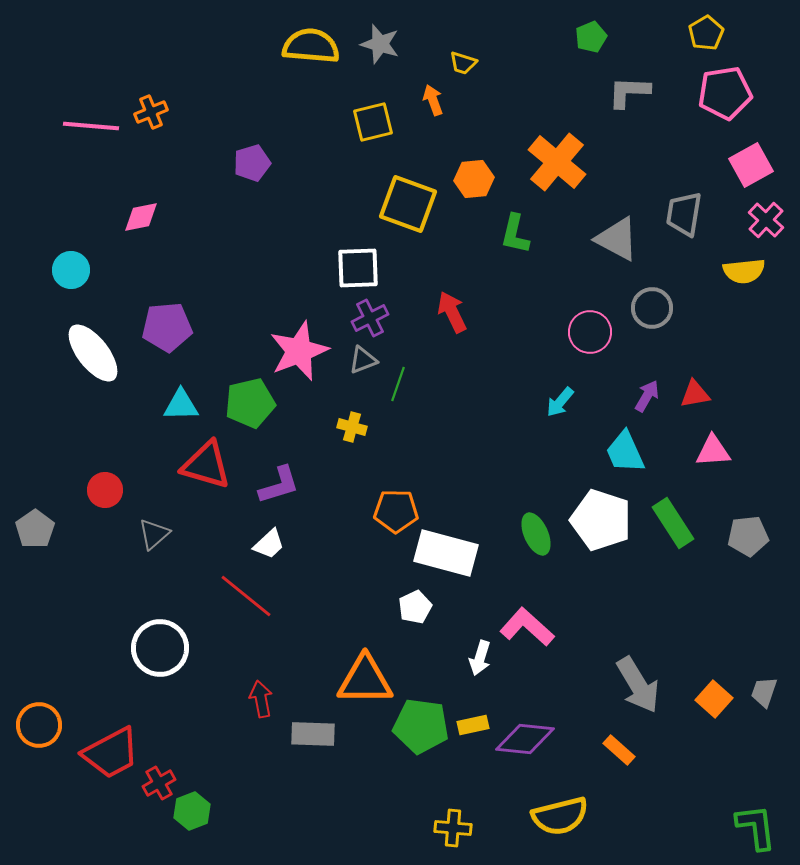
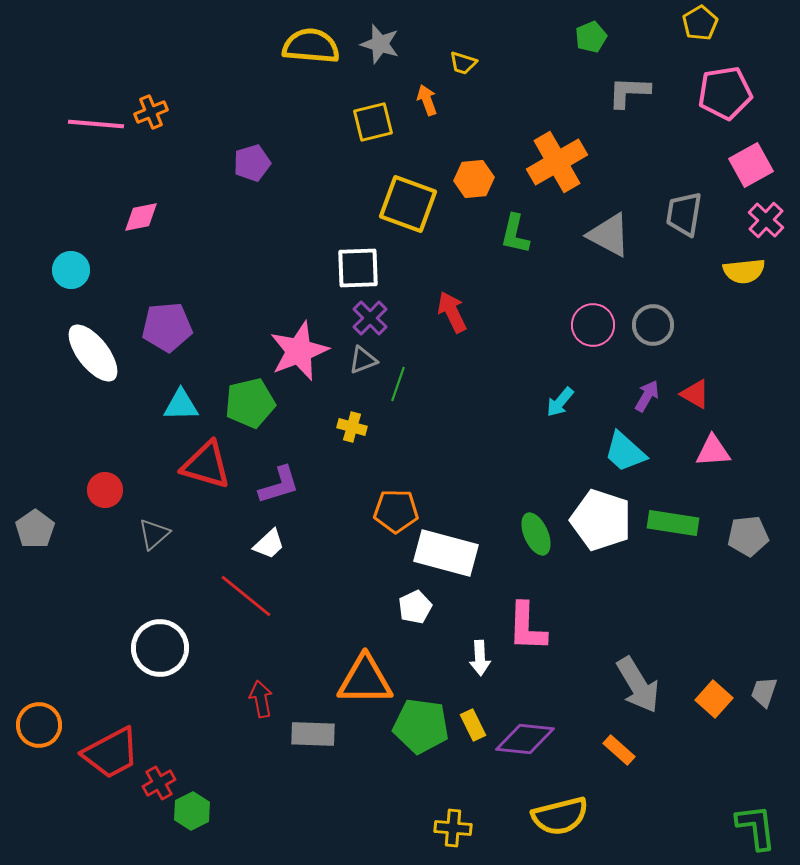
yellow pentagon at (706, 33): moved 6 px left, 10 px up
orange arrow at (433, 100): moved 6 px left
pink line at (91, 126): moved 5 px right, 2 px up
orange cross at (557, 162): rotated 20 degrees clockwise
gray triangle at (617, 239): moved 8 px left, 4 px up
gray circle at (652, 308): moved 1 px right, 17 px down
purple cross at (370, 318): rotated 18 degrees counterclockwise
pink circle at (590, 332): moved 3 px right, 7 px up
red triangle at (695, 394): rotated 40 degrees clockwise
cyan trapezoid at (625, 452): rotated 24 degrees counterclockwise
green rectangle at (673, 523): rotated 48 degrees counterclockwise
pink L-shape at (527, 627): rotated 130 degrees counterclockwise
white arrow at (480, 658): rotated 20 degrees counterclockwise
yellow rectangle at (473, 725): rotated 76 degrees clockwise
green hexagon at (192, 811): rotated 6 degrees counterclockwise
